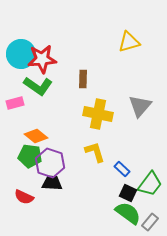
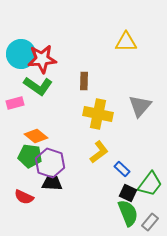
yellow triangle: moved 3 px left; rotated 15 degrees clockwise
brown rectangle: moved 1 px right, 2 px down
yellow L-shape: moved 4 px right; rotated 70 degrees clockwise
green semicircle: rotated 32 degrees clockwise
